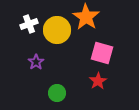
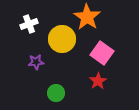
orange star: moved 1 px right
yellow circle: moved 5 px right, 9 px down
pink square: rotated 20 degrees clockwise
purple star: rotated 28 degrees clockwise
green circle: moved 1 px left
